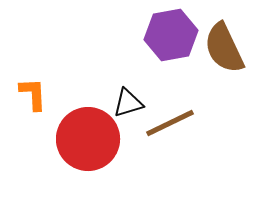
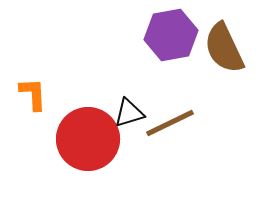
black triangle: moved 1 px right, 10 px down
